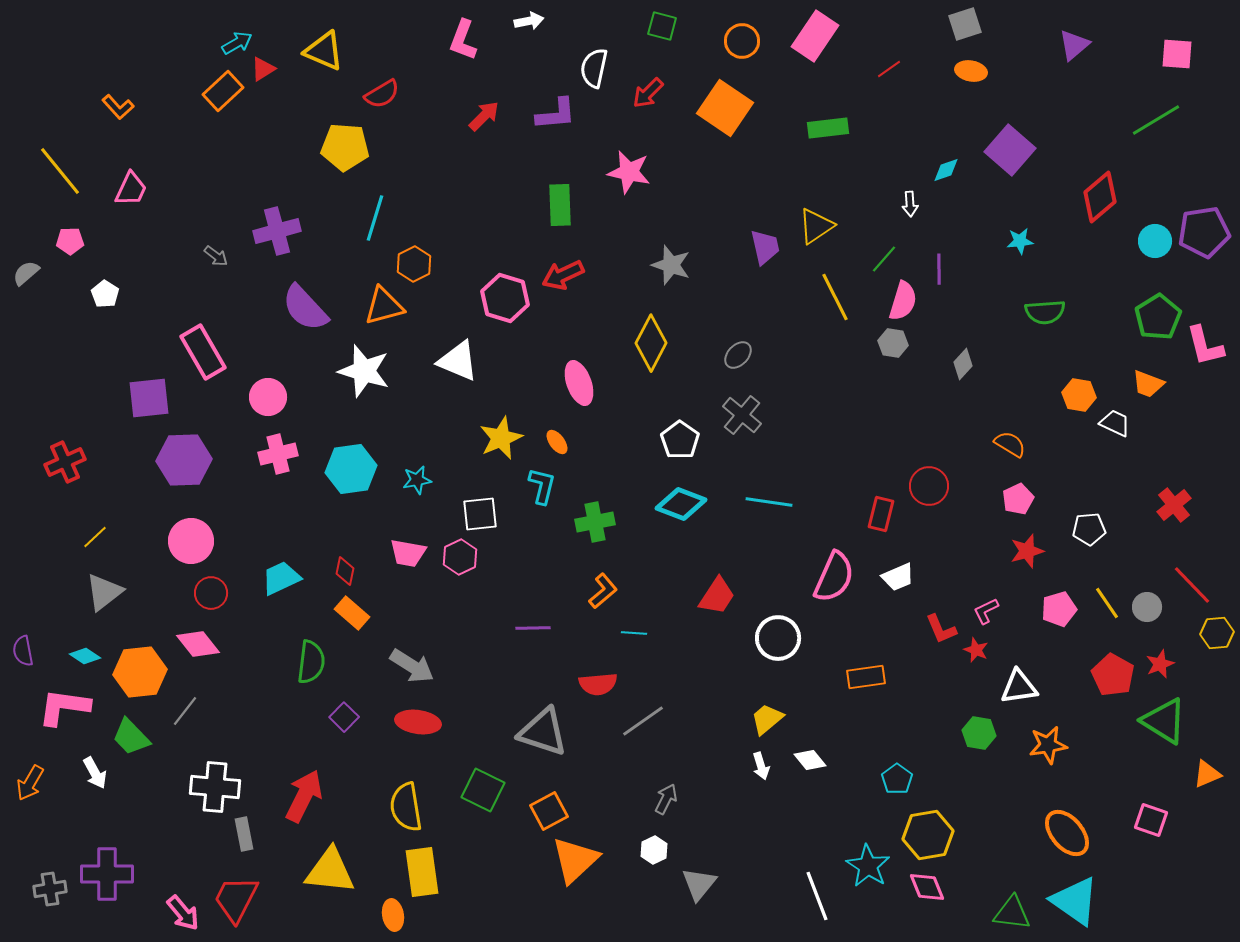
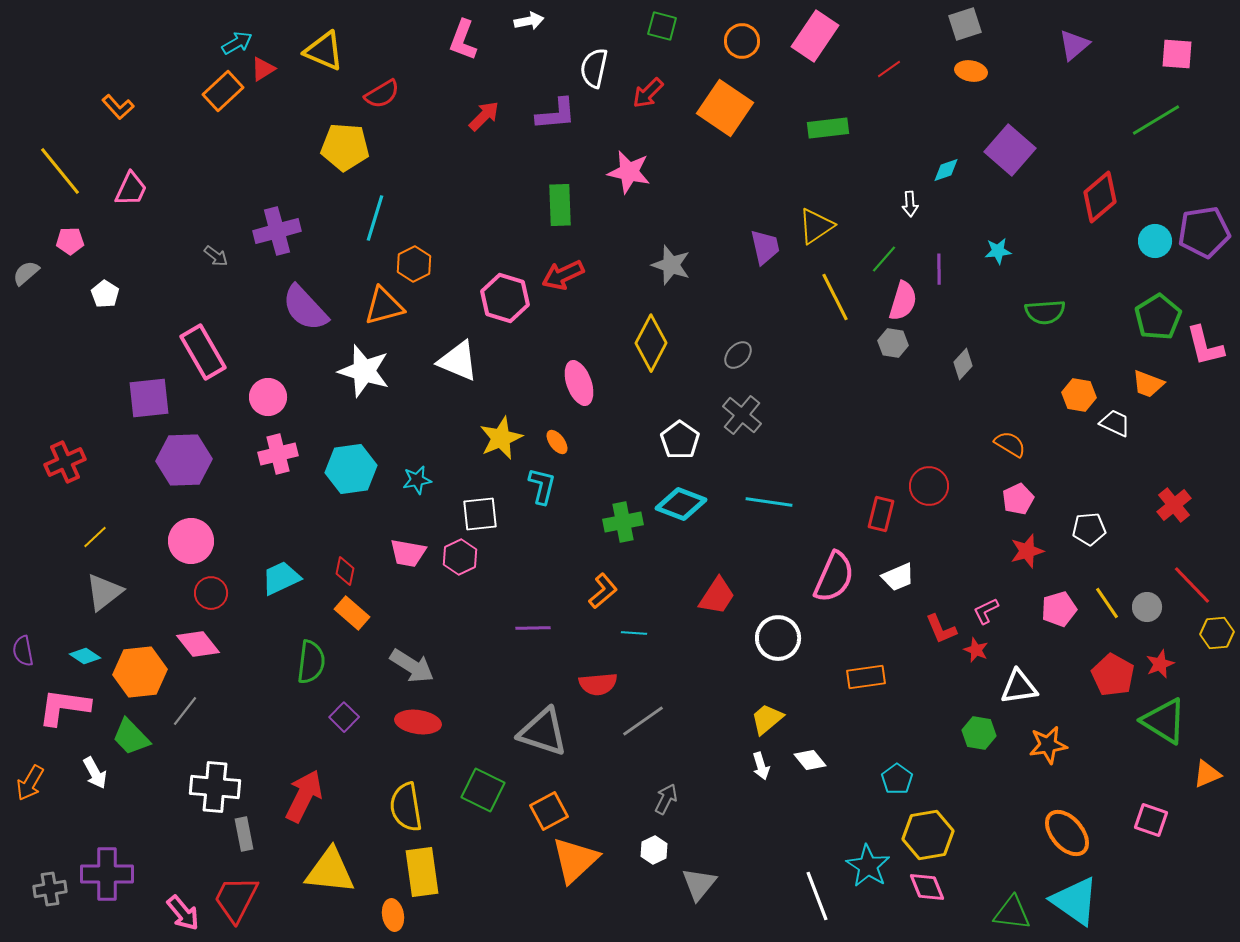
cyan star at (1020, 241): moved 22 px left, 10 px down
green cross at (595, 522): moved 28 px right
